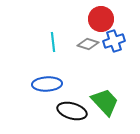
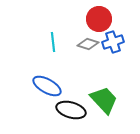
red circle: moved 2 px left
blue cross: moved 1 px left, 1 px down
blue ellipse: moved 2 px down; rotated 32 degrees clockwise
green trapezoid: moved 1 px left, 2 px up
black ellipse: moved 1 px left, 1 px up
